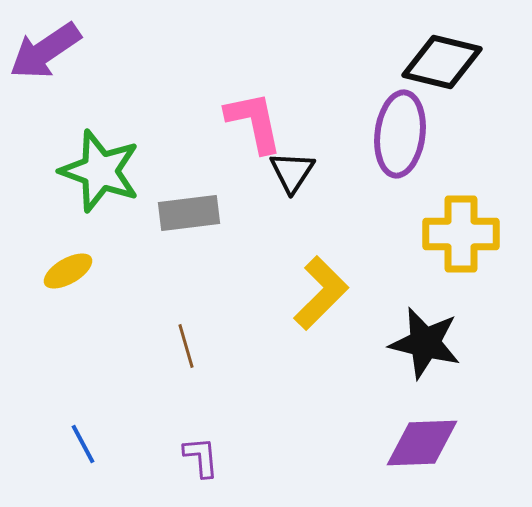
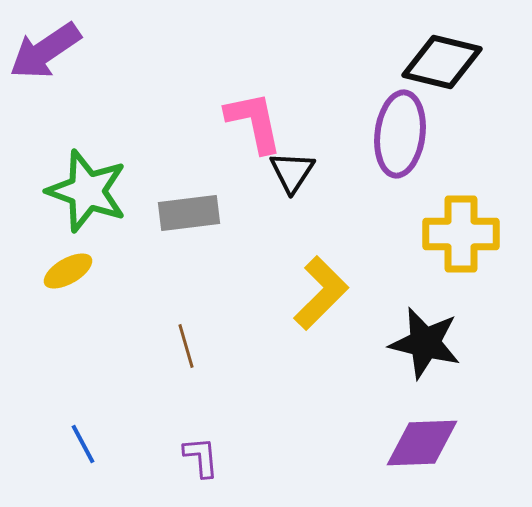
green star: moved 13 px left, 20 px down
